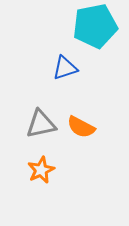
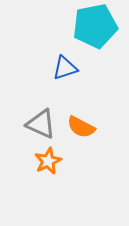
gray triangle: rotated 36 degrees clockwise
orange star: moved 7 px right, 9 px up
